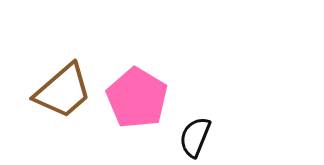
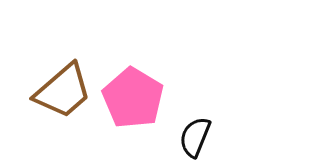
pink pentagon: moved 4 px left
